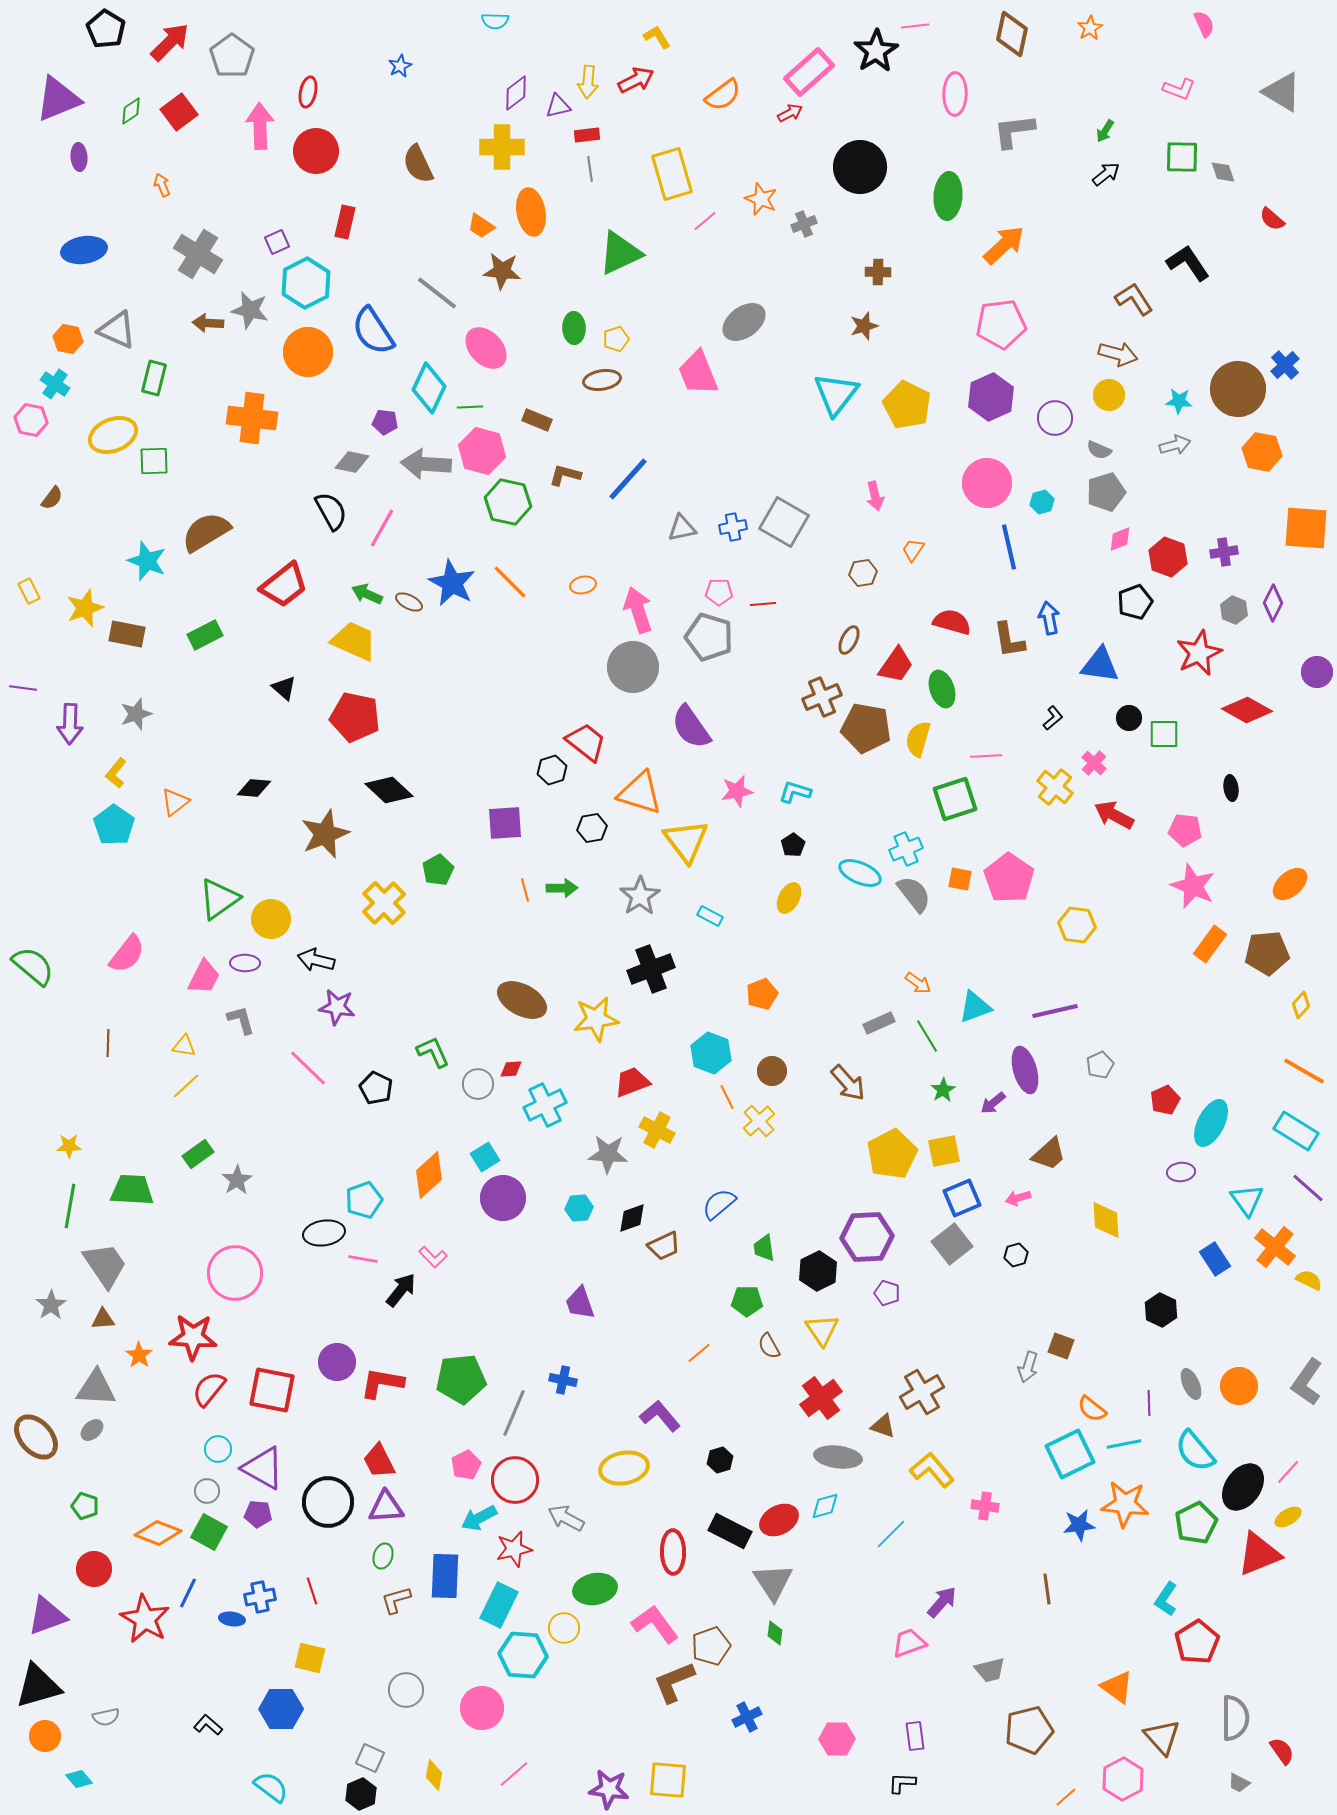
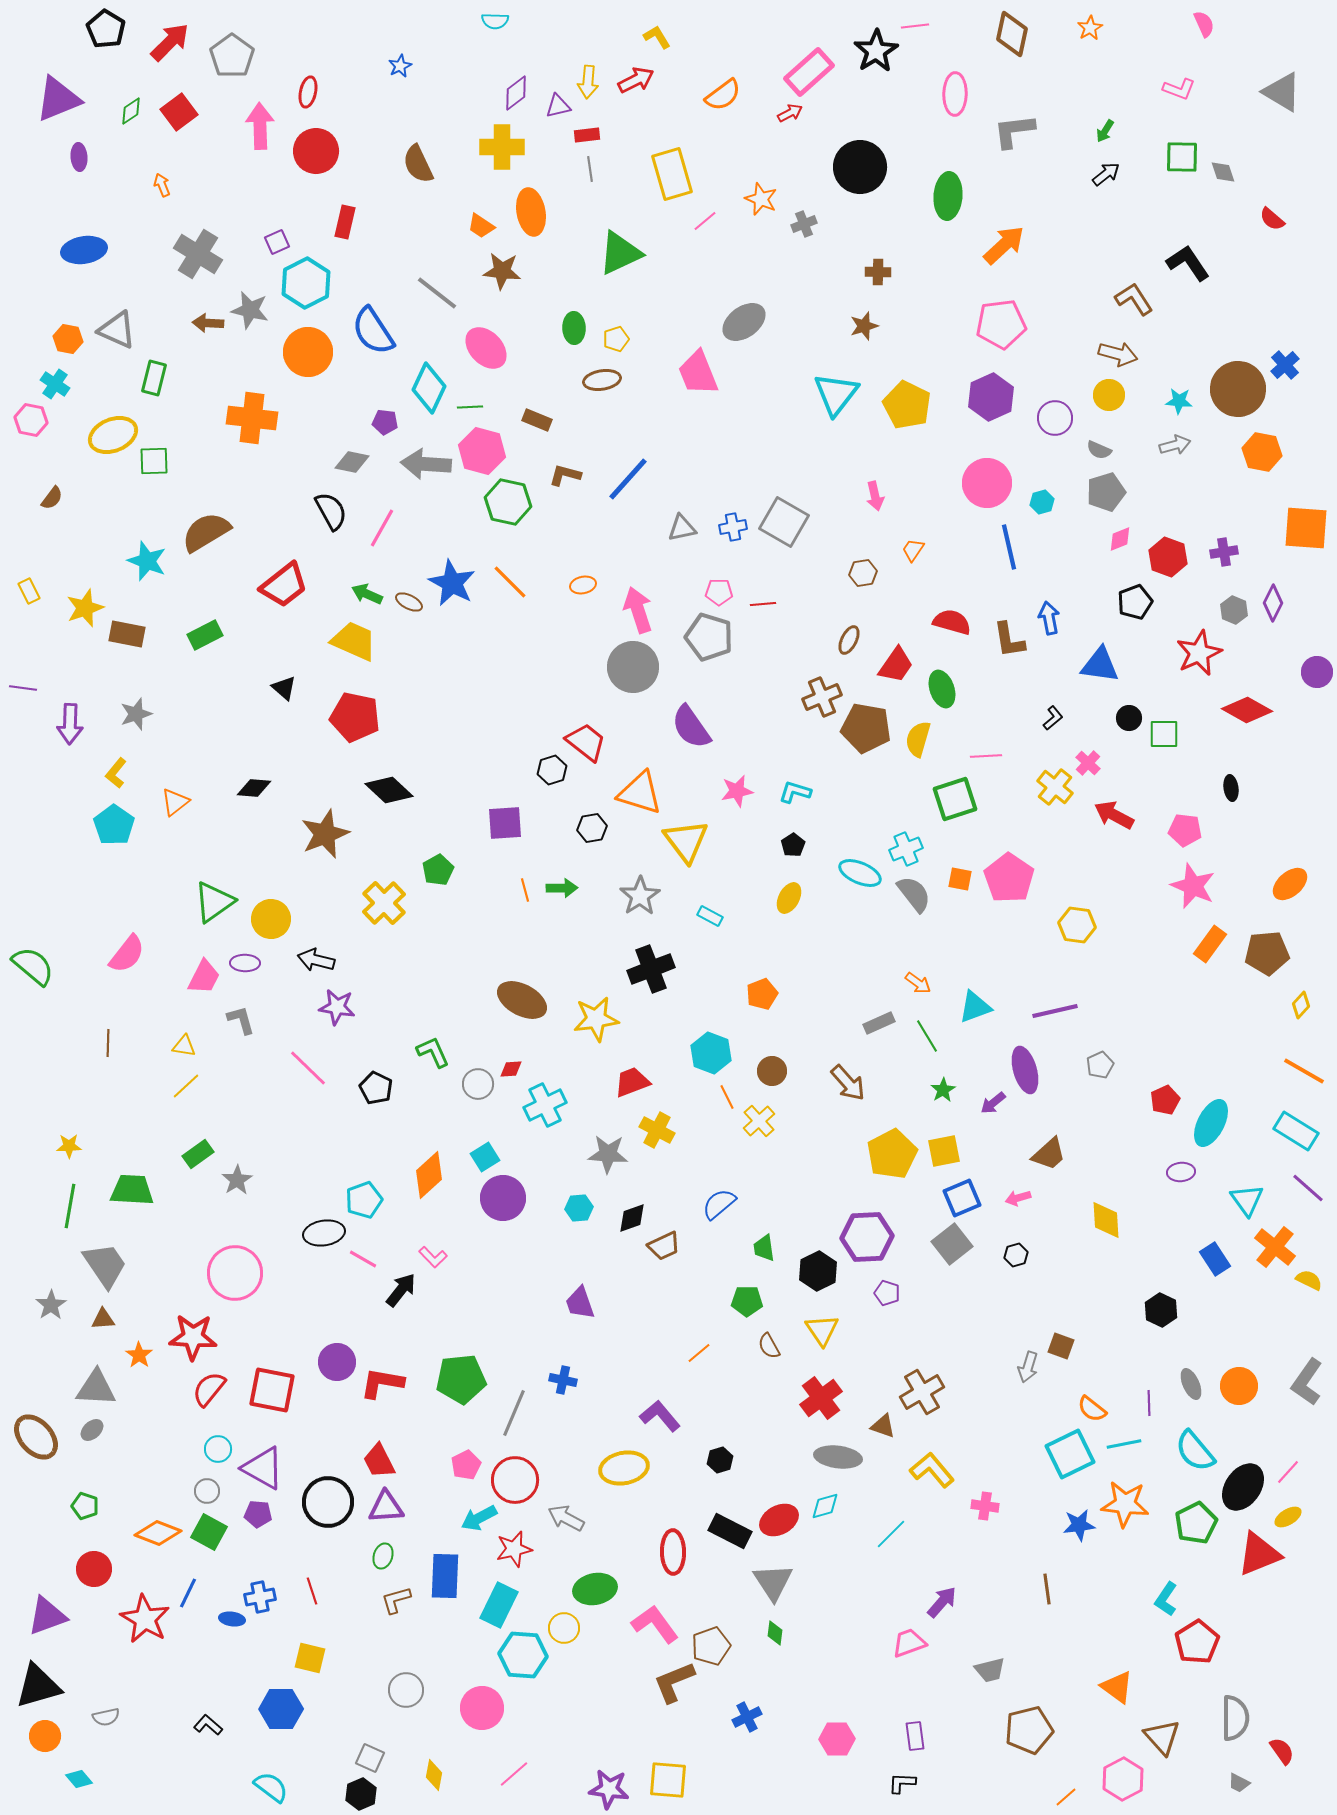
pink cross at (1094, 763): moved 6 px left
green triangle at (219, 899): moved 5 px left, 3 px down
pink line at (363, 1259): rotated 20 degrees clockwise
